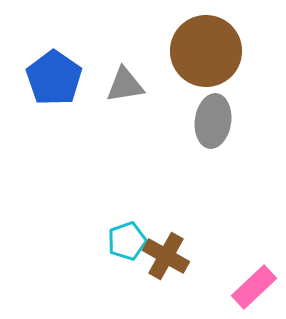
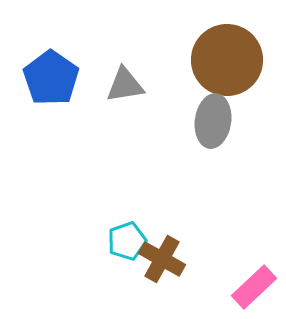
brown circle: moved 21 px right, 9 px down
blue pentagon: moved 3 px left
brown cross: moved 4 px left, 3 px down
